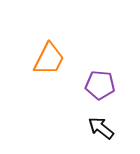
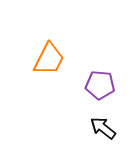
black arrow: moved 2 px right
